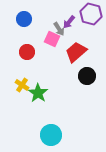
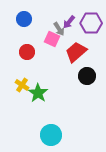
purple hexagon: moved 9 px down; rotated 15 degrees counterclockwise
